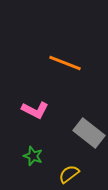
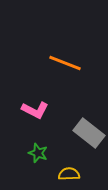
green star: moved 5 px right, 3 px up
yellow semicircle: rotated 35 degrees clockwise
